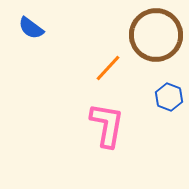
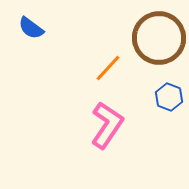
brown circle: moved 3 px right, 3 px down
pink L-shape: rotated 24 degrees clockwise
